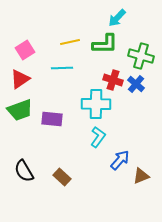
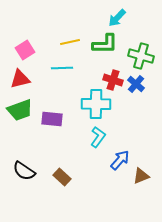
red triangle: rotated 20 degrees clockwise
black semicircle: rotated 25 degrees counterclockwise
